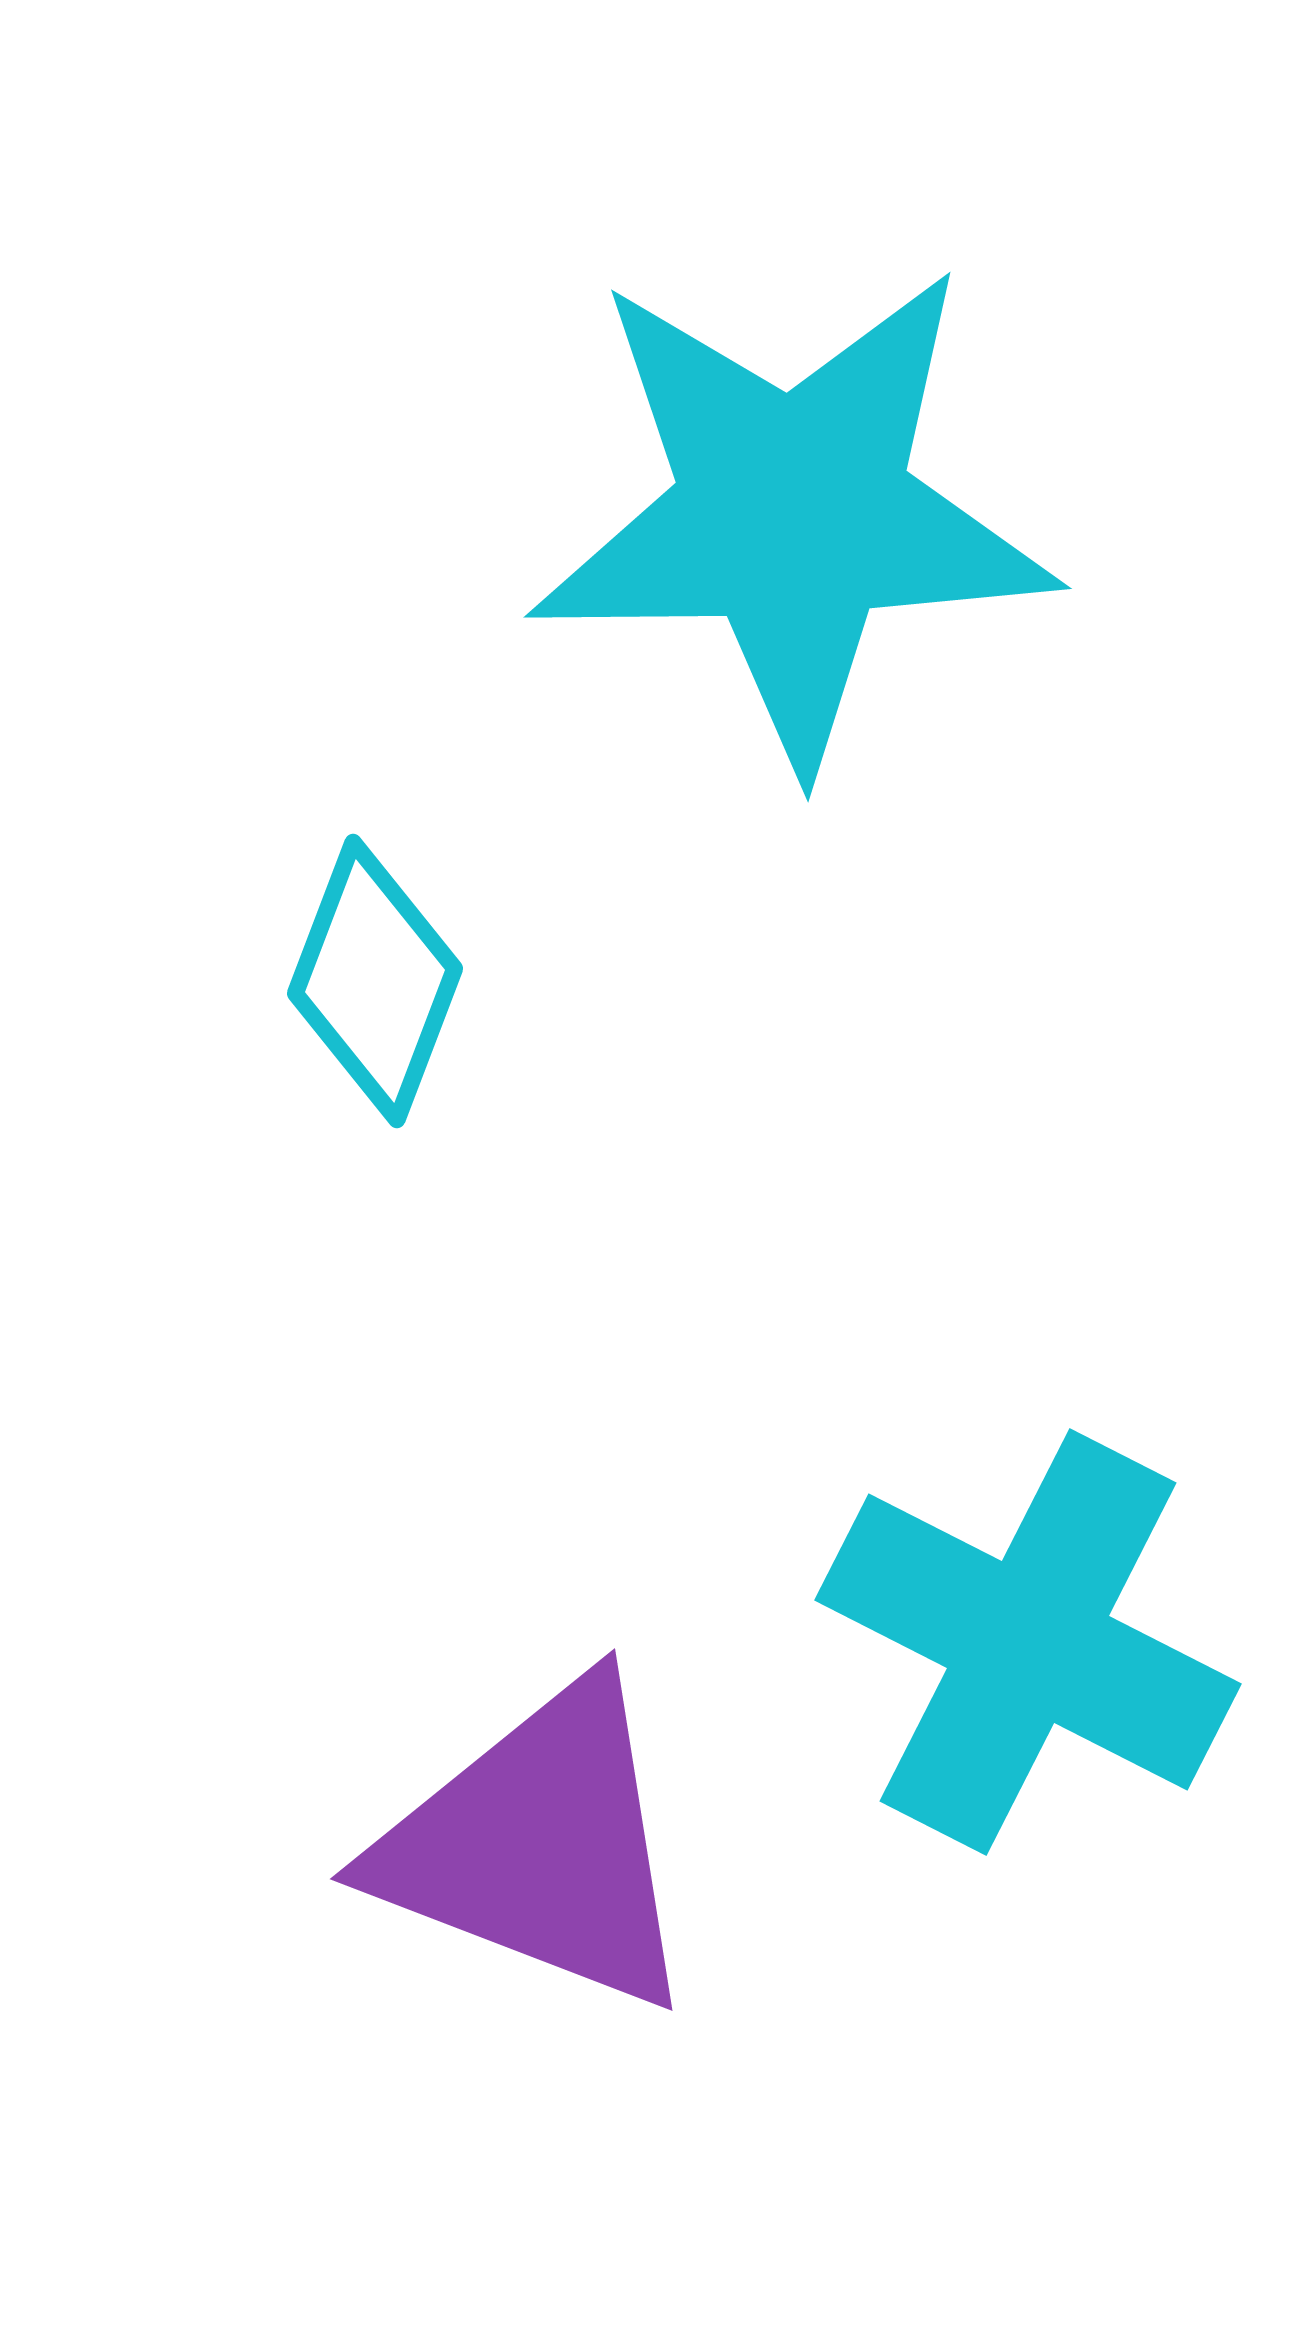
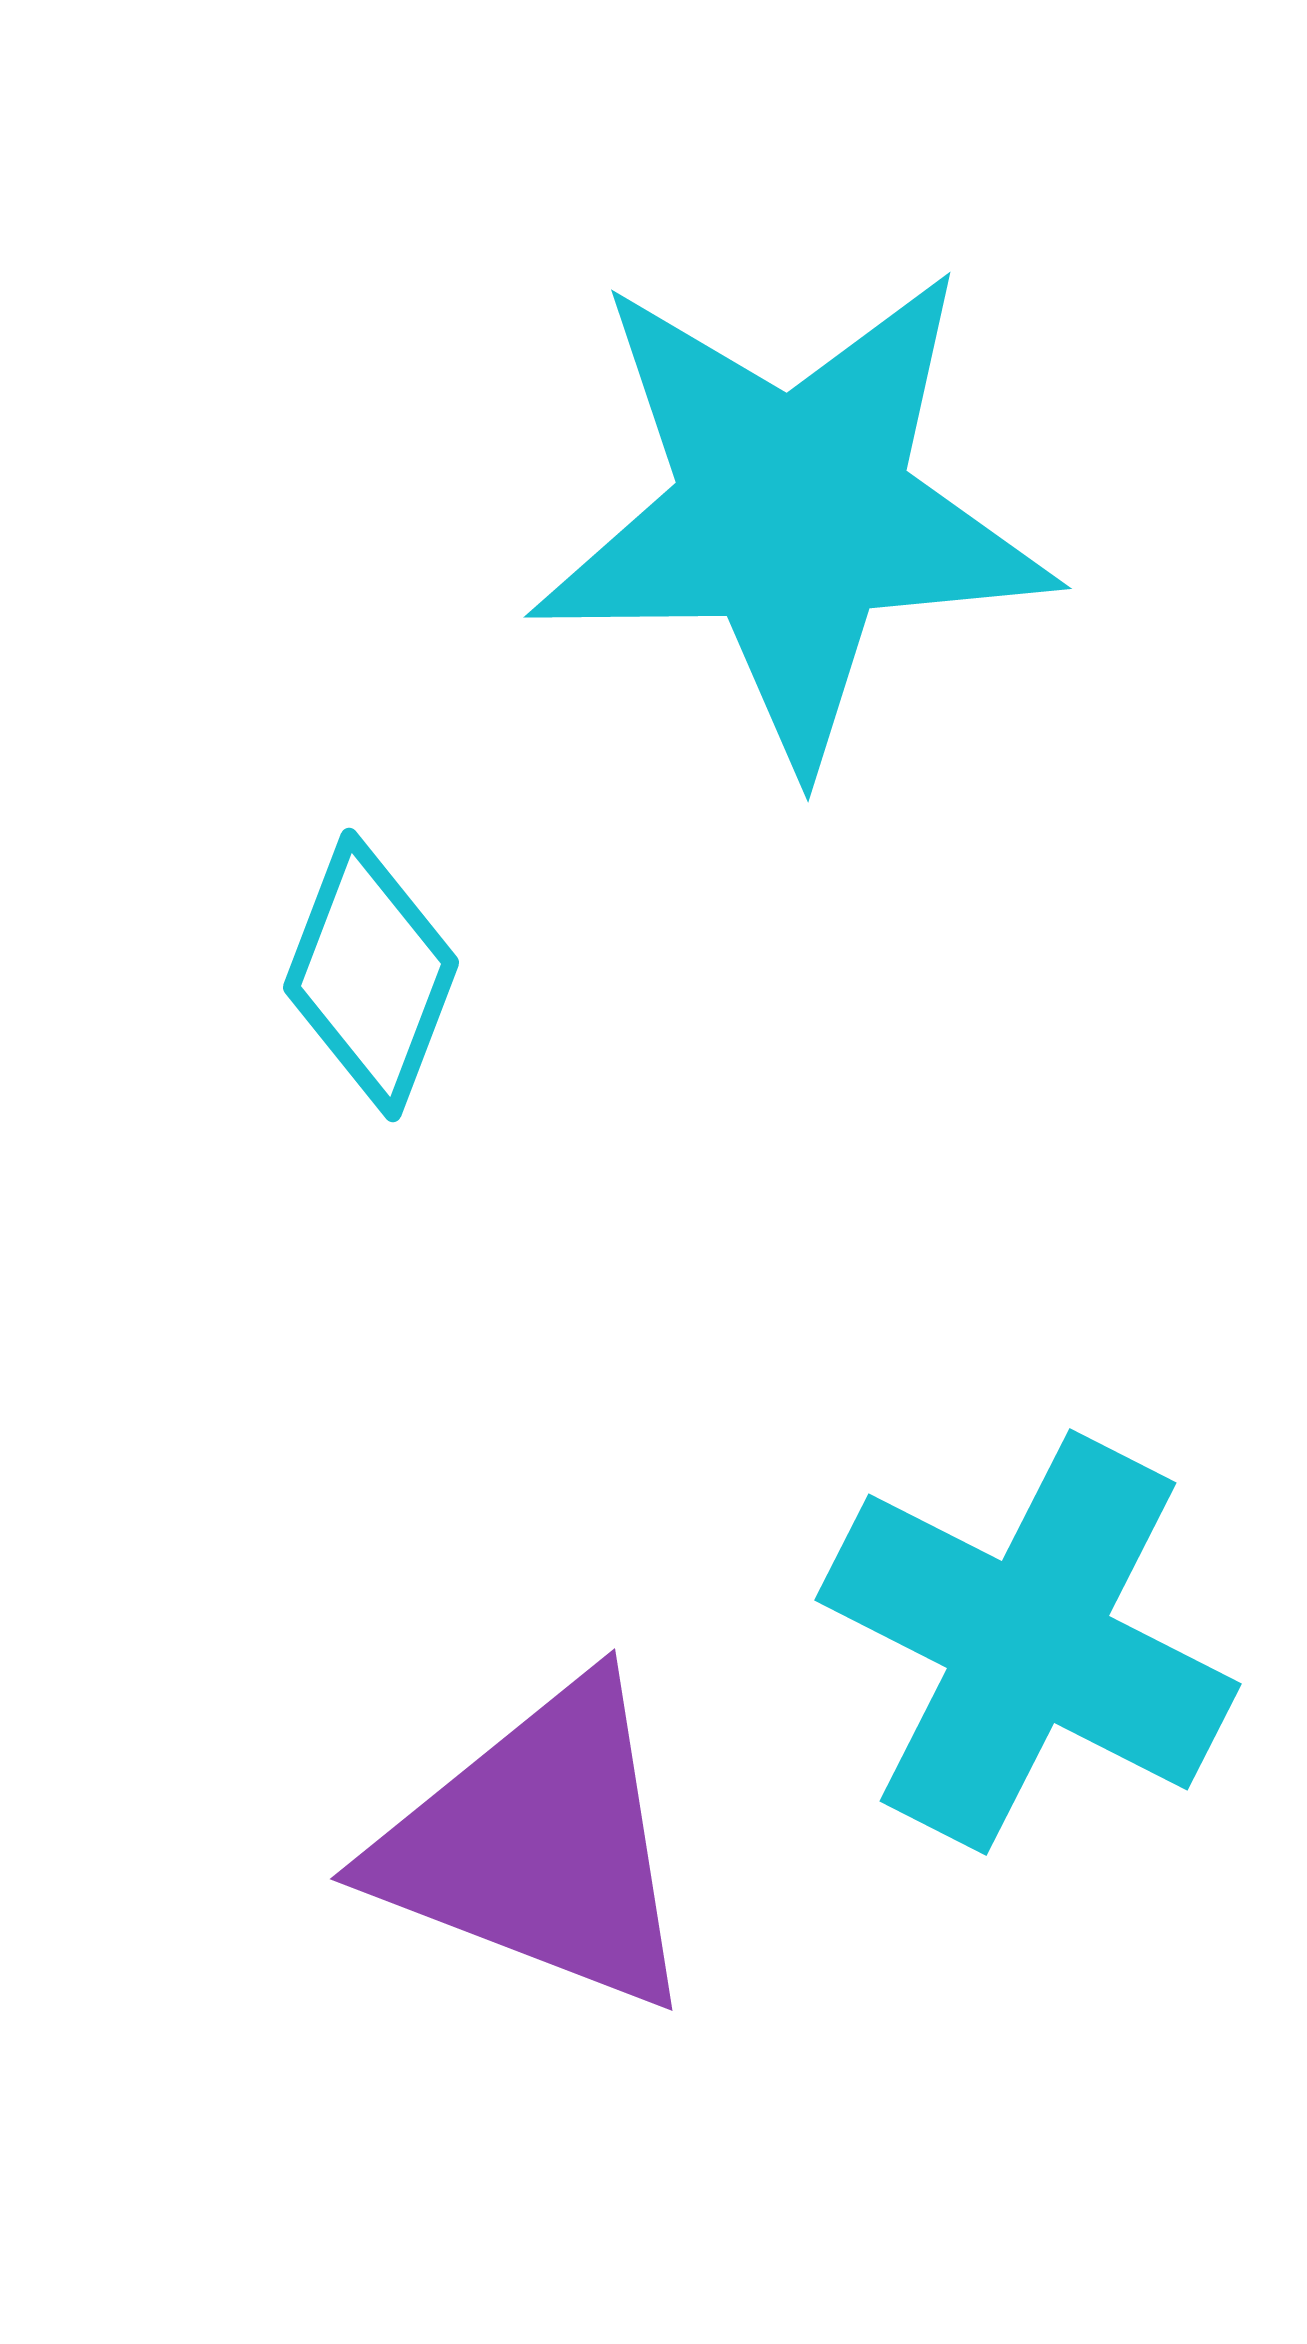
cyan diamond: moved 4 px left, 6 px up
